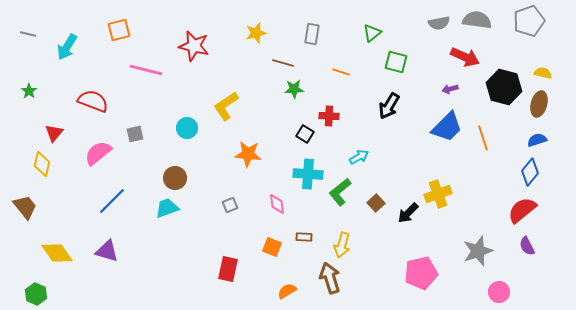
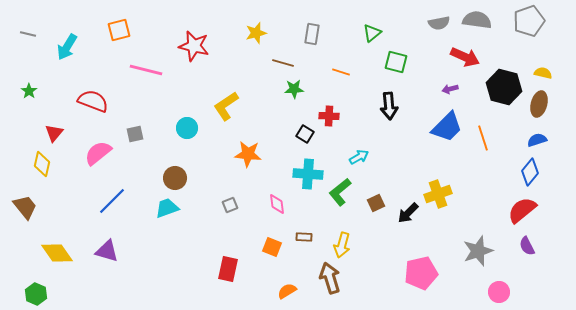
black arrow at (389, 106): rotated 36 degrees counterclockwise
brown square at (376, 203): rotated 18 degrees clockwise
